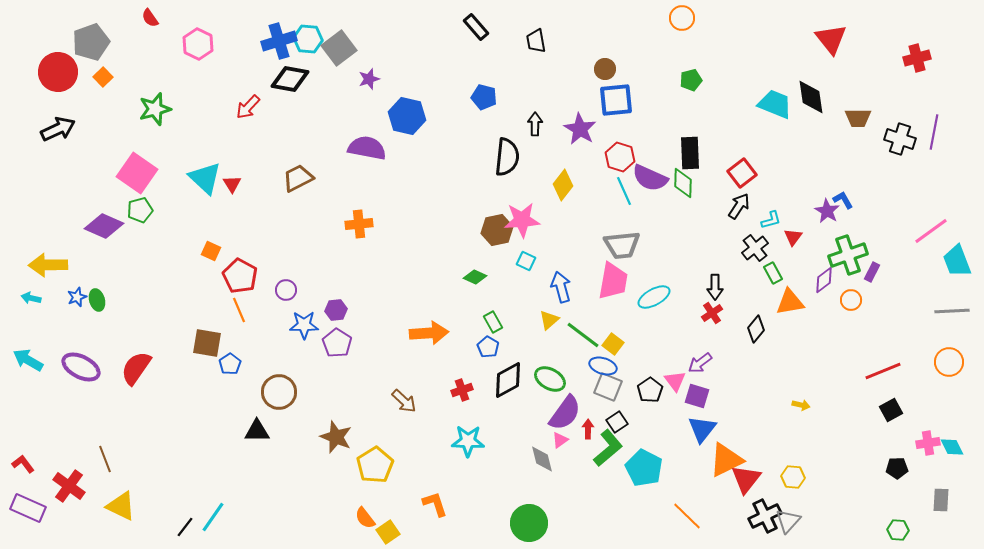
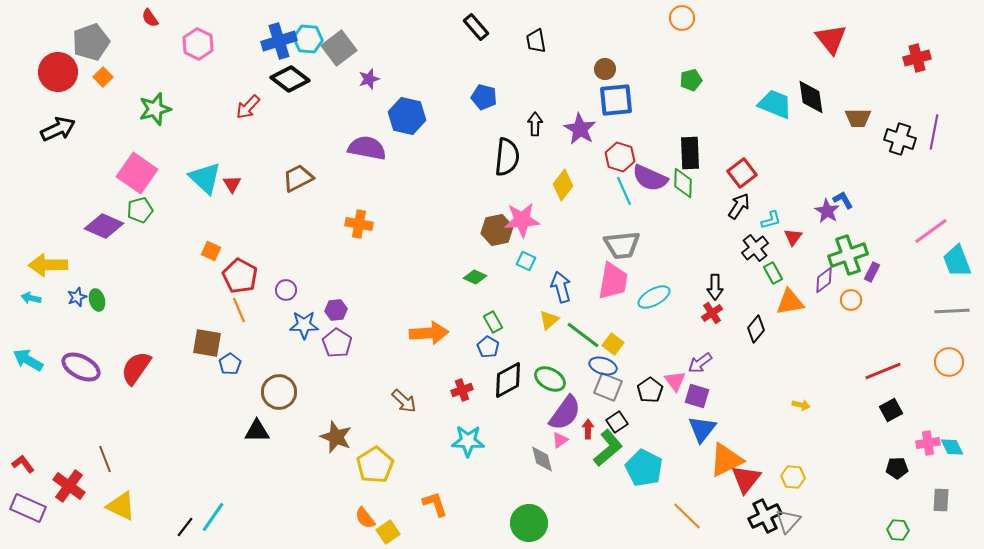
black diamond at (290, 79): rotated 27 degrees clockwise
orange cross at (359, 224): rotated 16 degrees clockwise
